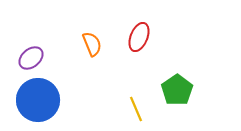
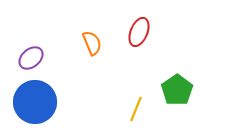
red ellipse: moved 5 px up
orange semicircle: moved 1 px up
blue circle: moved 3 px left, 2 px down
yellow line: rotated 45 degrees clockwise
